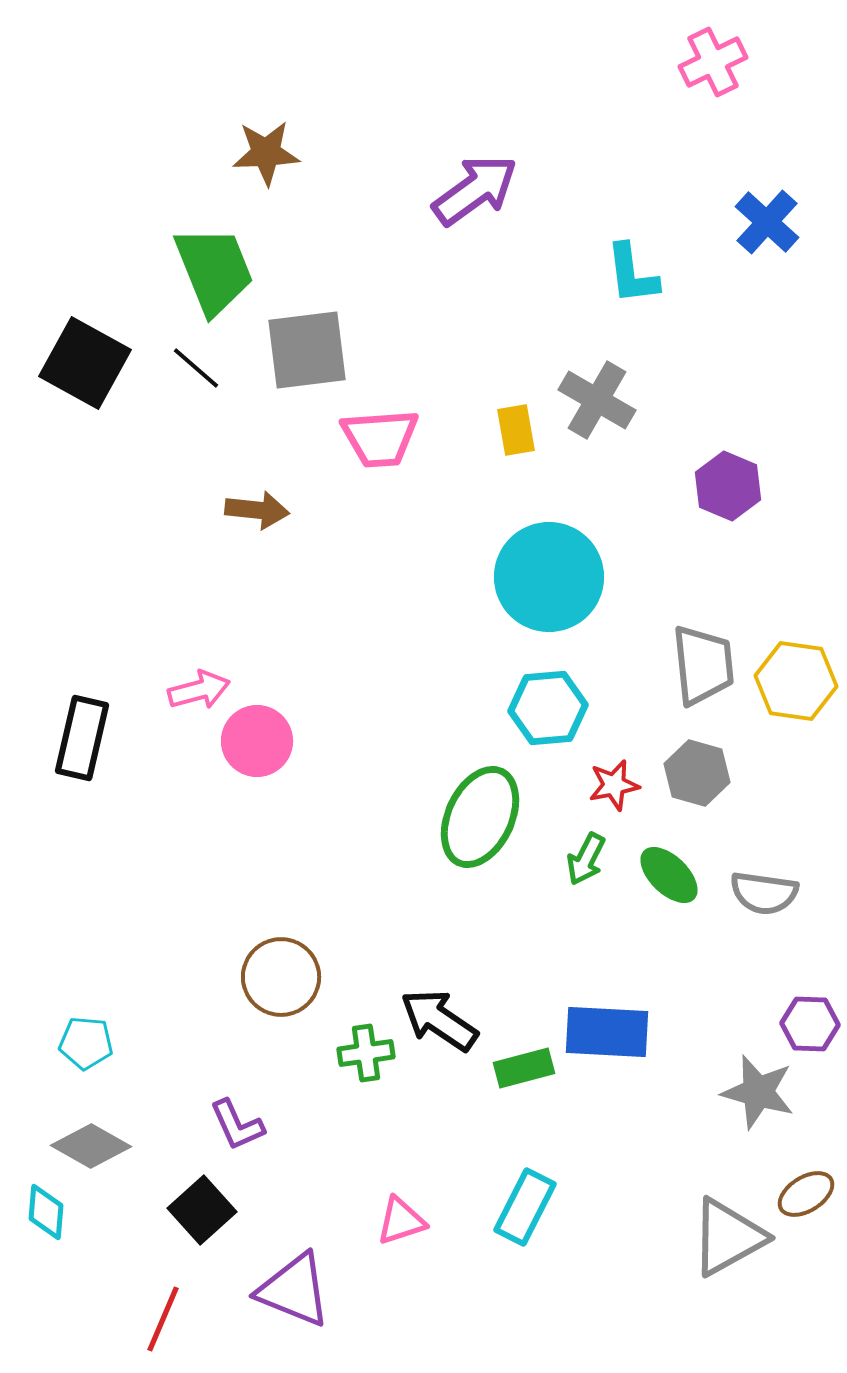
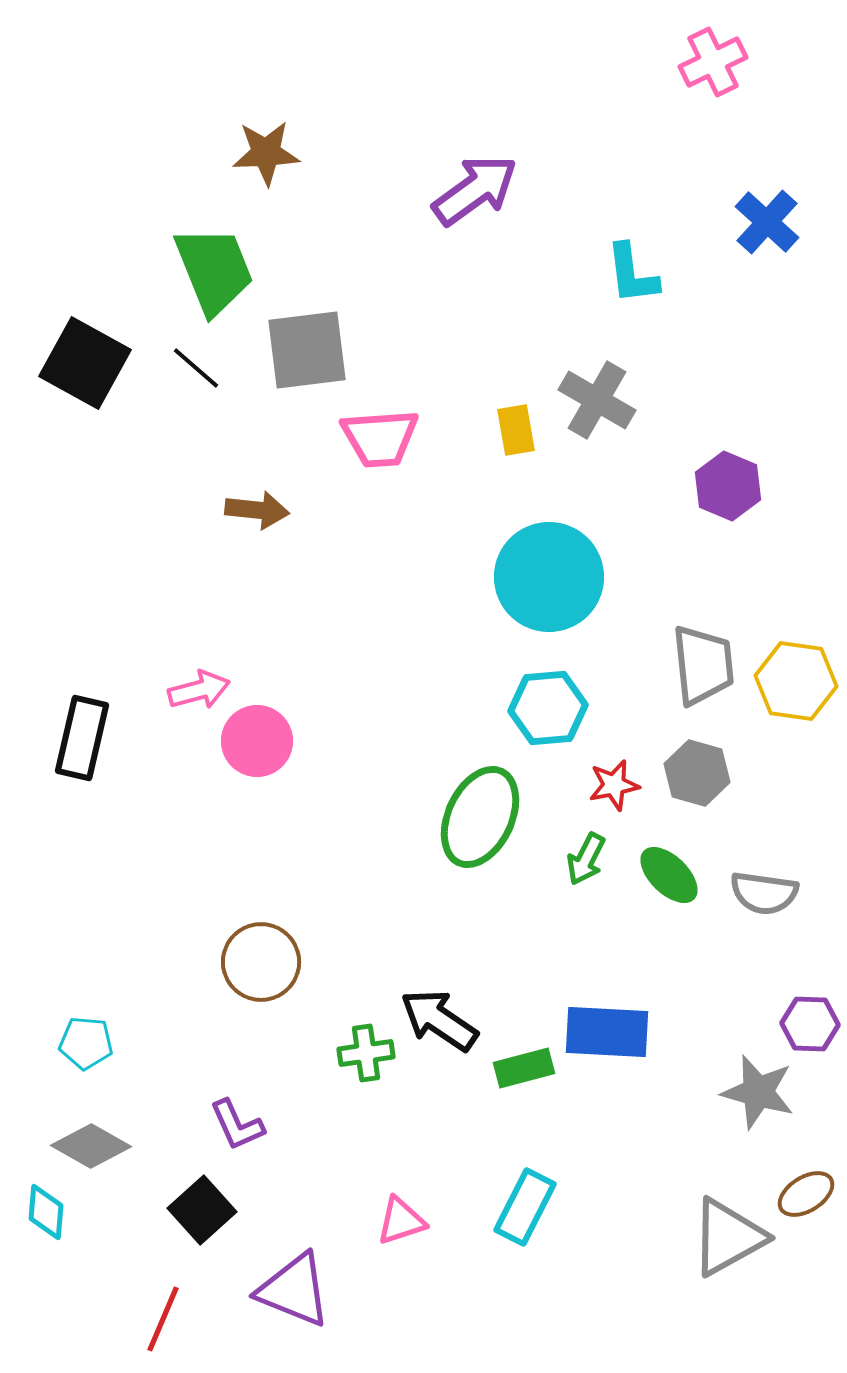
brown circle at (281, 977): moved 20 px left, 15 px up
